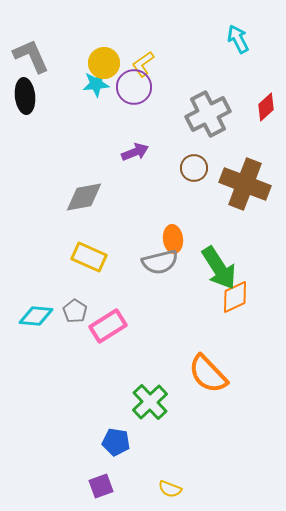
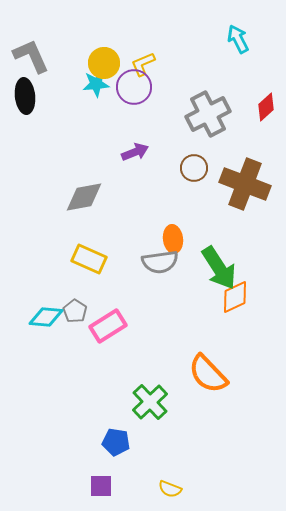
yellow L-shape: rotated 12 degrees clockwise
yellow rectangle: moved 2 px down
gray semicircle: rotated 6 degrees clockwise
cyan diamond: moved 10 px right, 1 px down
purple square: rotated 20 degrees clockwise
